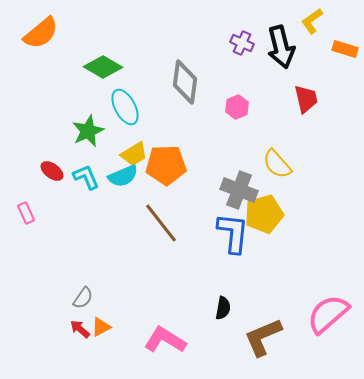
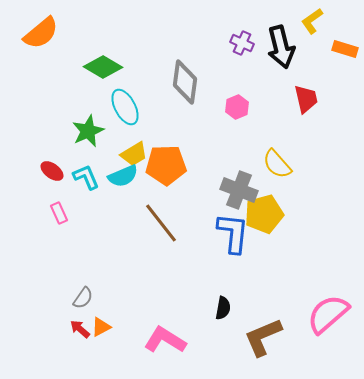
pink rectangle: moved 33 px right
